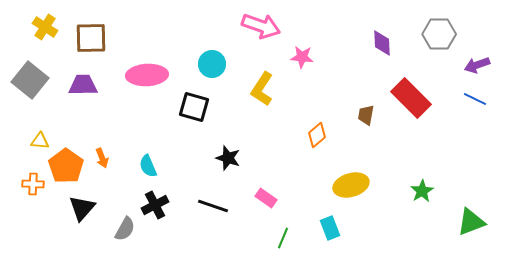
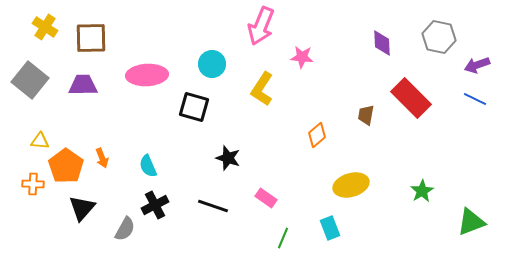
pink arrow: rotated 93 degrees clockwise
gray hexagon: moved 3 px down; rotated 12 degrees clockwise
